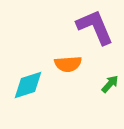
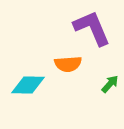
purple L-shape: moved 3 px left, 1 px down
cyan diamond: rotated 20 degrees clockwise
